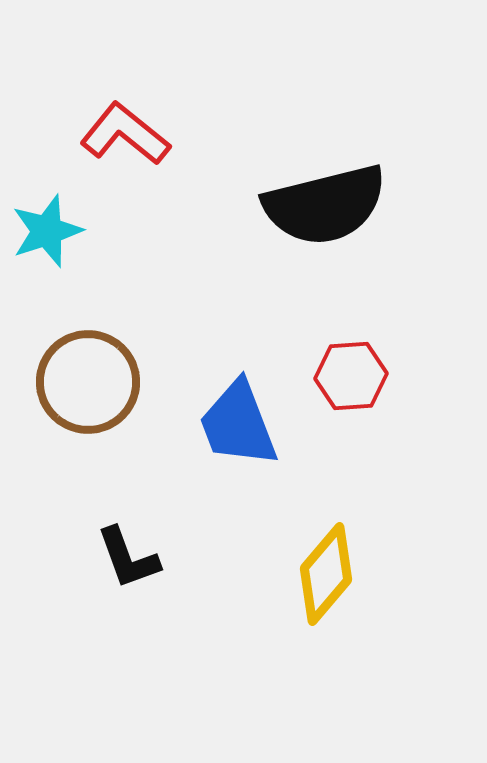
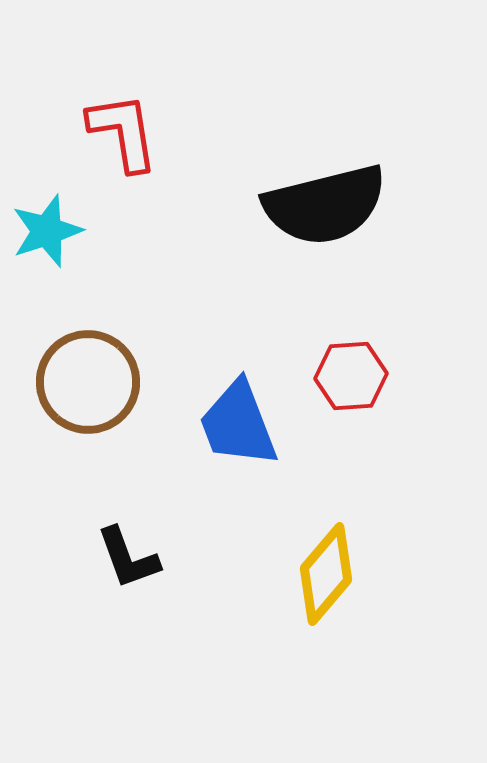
red L-shape: moved 2 px left, 2 px up; rotated 42 degrees clockwise
